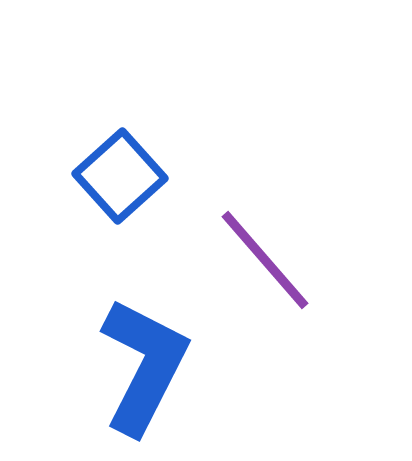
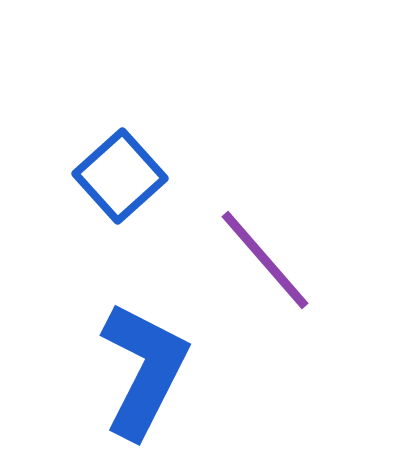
blue L-shape: moved 4 px down
